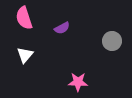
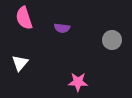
purple semicircle: rotated 35 degrees clockwise
gray circle: moved 1 px up
white triangle: moved 5 px left, 8 px down
